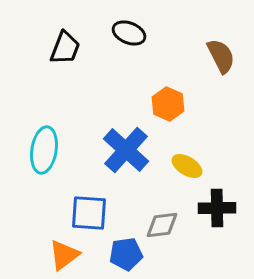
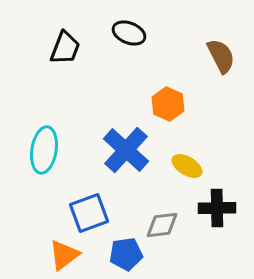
blue square: rotated 24 degrees counterclockwise
